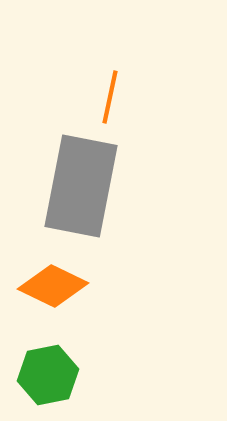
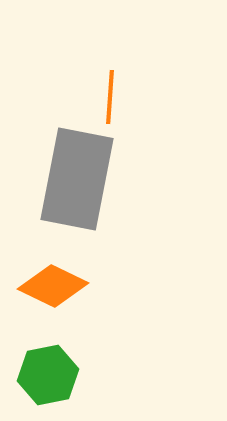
orange line: rotated 8 degrees counterclockwise
gray rectangle: moved 4 px left, 7 px up
